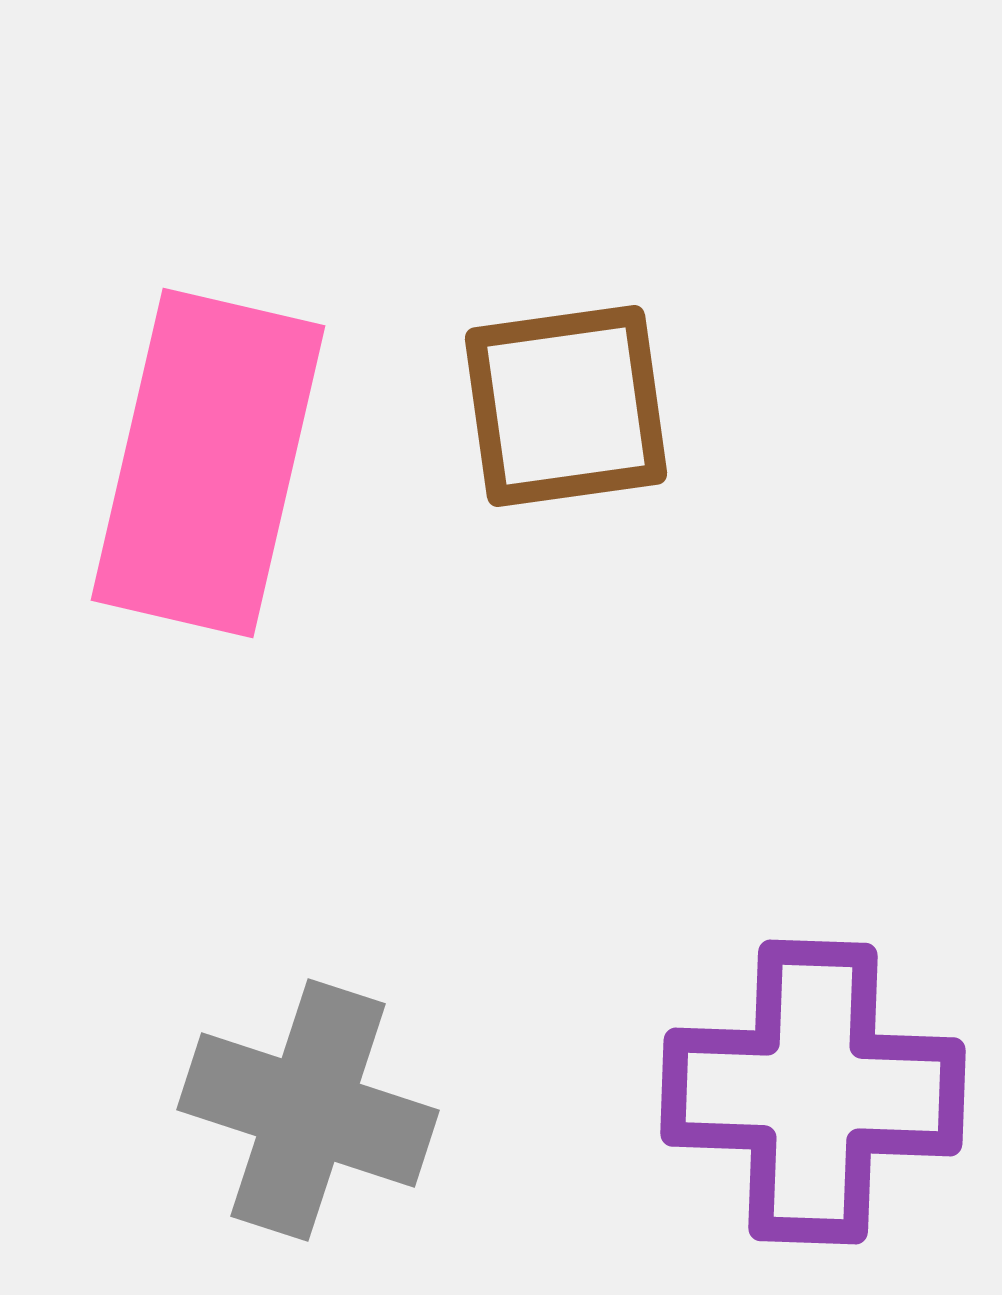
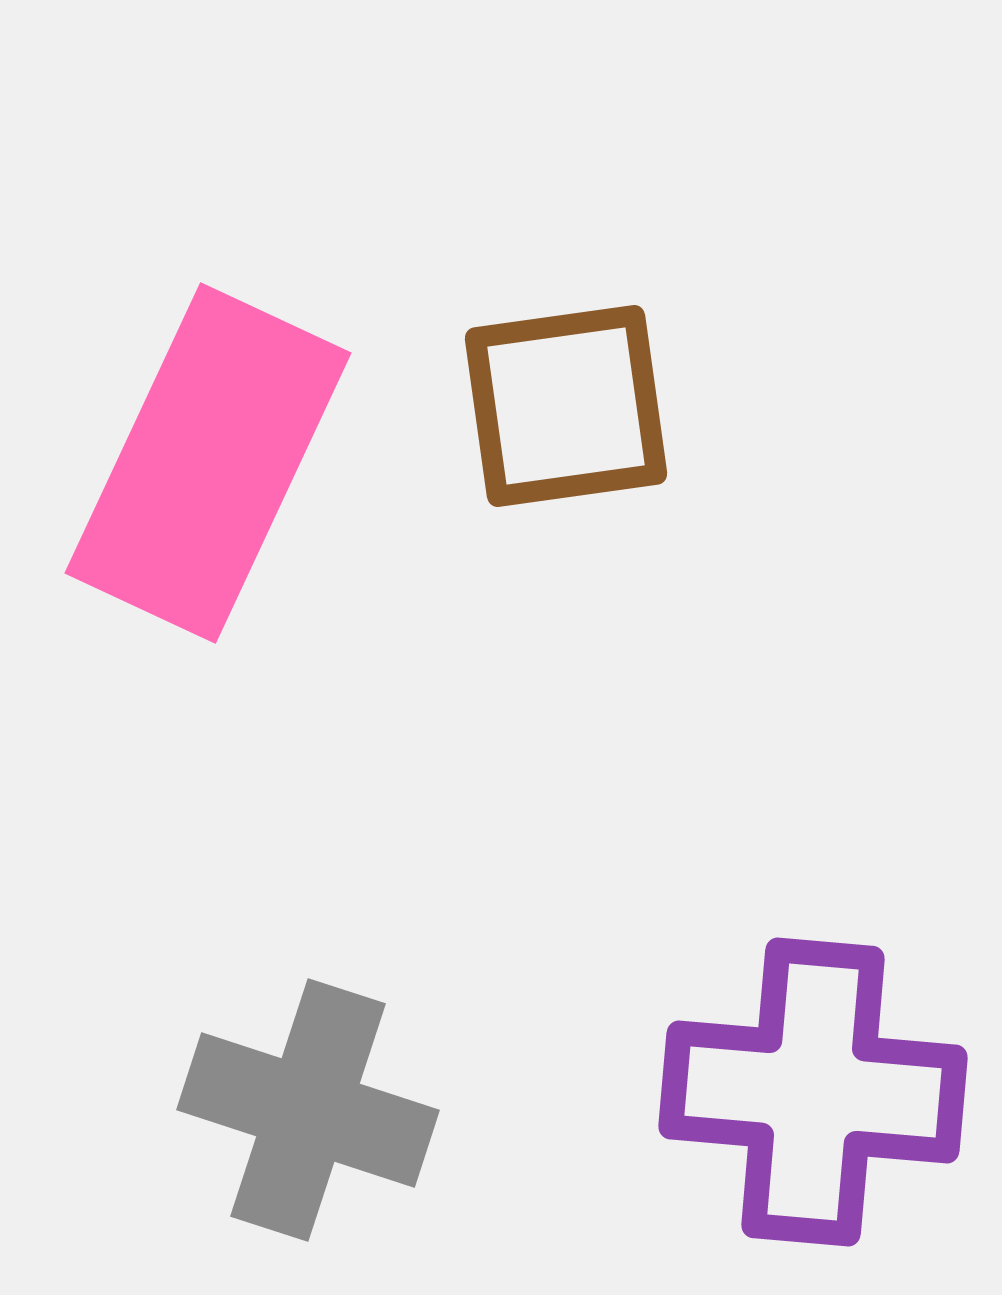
pink rectangle: rotated 12 degrees clockwise
purple cross: rotated 3 degrees clockwise
